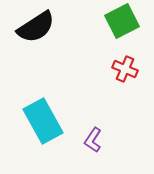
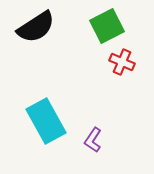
green square: moved 15 px left, 5 px down
red cross: moved 3 px left, 7 px up
cyan rectangle: moved 3 px right
